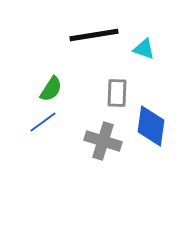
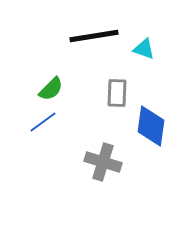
black line: moved 1 px down
green semicircle: rotated 12 degrees clockwise
gray cross: moved 21 px down
